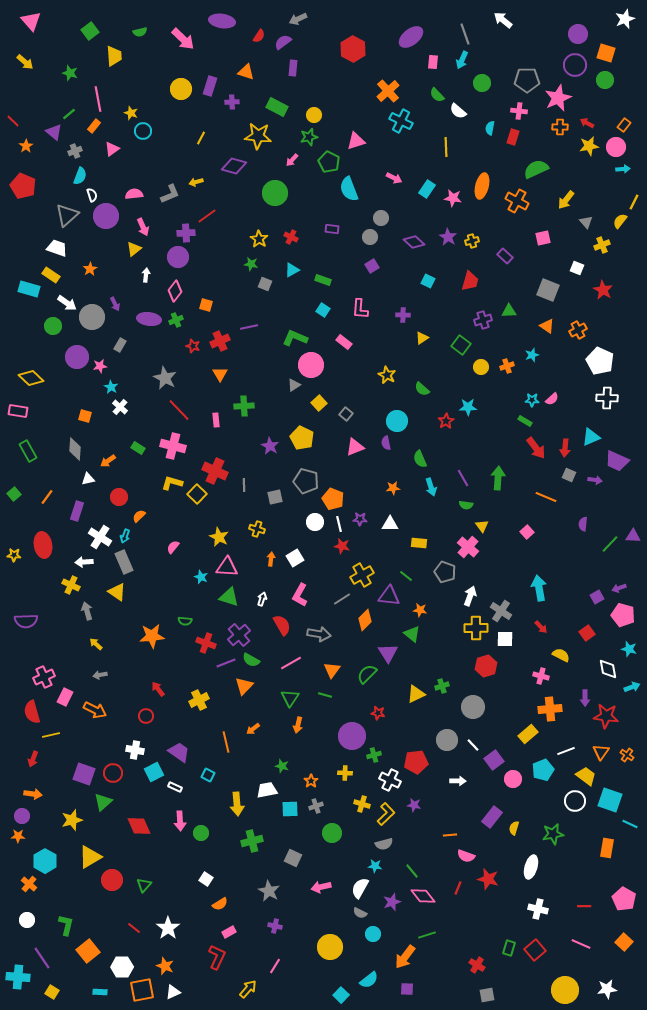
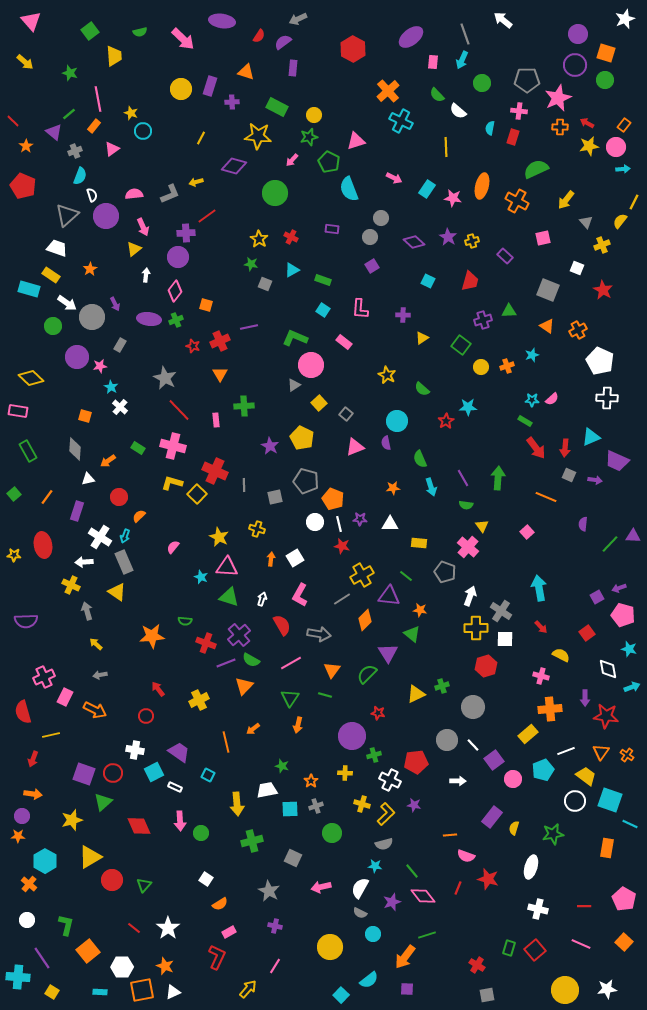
red semicircle at (32, 712): moved 9 px left
